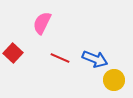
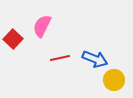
pink semicircle: moved 3 px down
red square: moved 14 px up
red line: rotated 36 degrees counterclockwise
